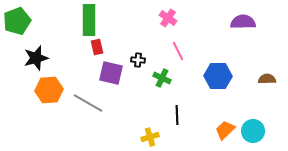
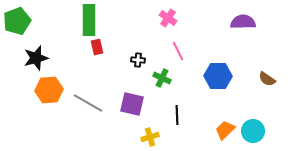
purple square: moved 21 px right, 31 px down
brown semicircle: rotated 144 degrees counterclockwise
